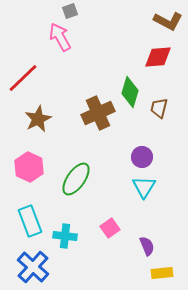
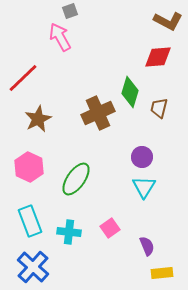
cyan cross: moved 4 px right, 4 px up
